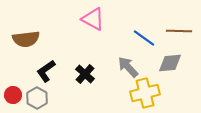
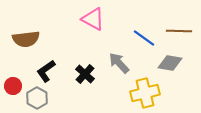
gray diamond: rotated 15 degrees clockwise
gray arrow: moved 9 px left, 4 px up
red circle: moved 9 px up
